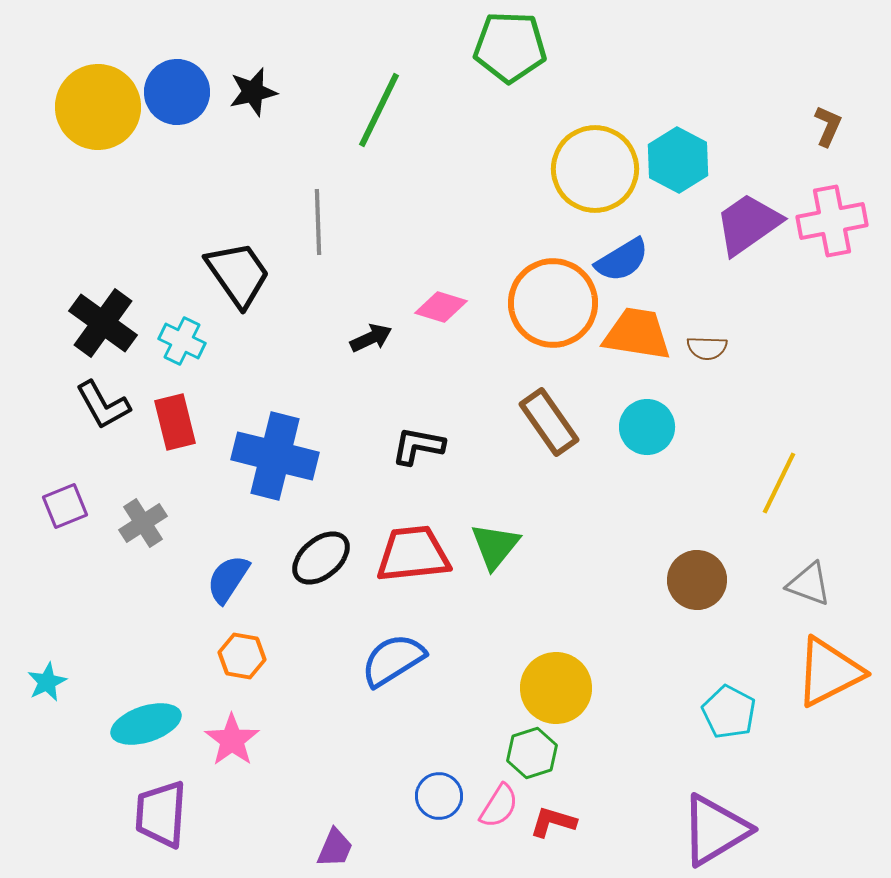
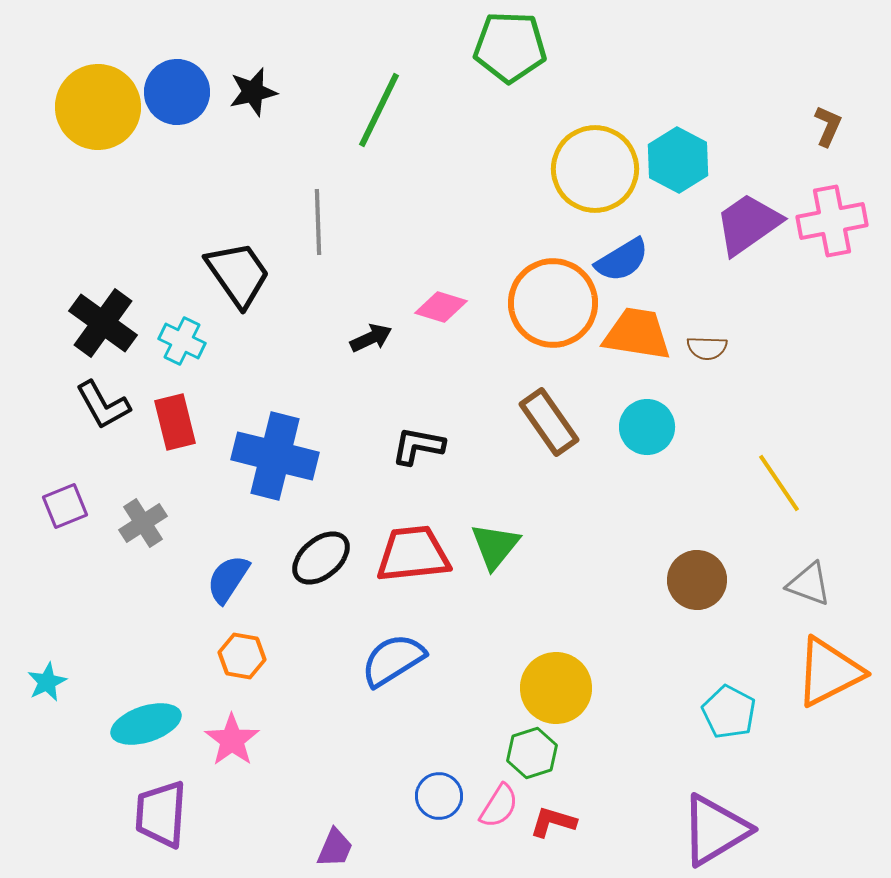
yellow line at (779, 483): rotated 60 degrees counterclockwise
